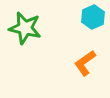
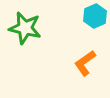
cyan hexagon: moved 2 px right, 1 px up
